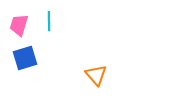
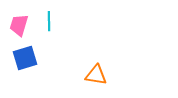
orange triangle: rotated 40 degrees counterclockwise
